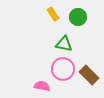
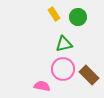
yellow rectangle: moved 1 px right
green triangle: rotated 24 degrees counterclockwise
